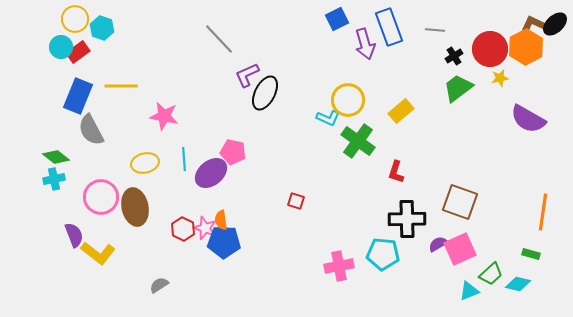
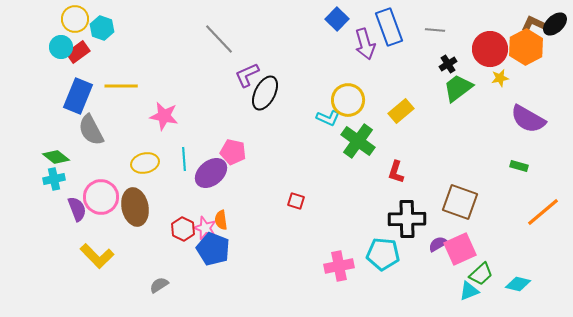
blue square at (337, 19): rotated 20 degrees counterclockwise
black cross at (454, 56): moved 6 px left, 8 px down
orange line at (543, 212): rotated 42 degrees clockwise
purple semicircle at (74, 235): moved 3 px right, 26 px up
blue pentagon at (224, 242): moved 11 px left, 7 px down; rotated 20 degrees clockwise
yellow L-shape at (98, 253): moved 1 px left, 3 px down; rotated 8 degrees clockwise
green rectangle at (531, 254): moved 12 px left, 88 px up
green trapezoid at (491, 274): moved 10 px left
